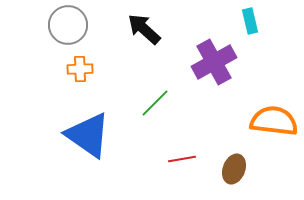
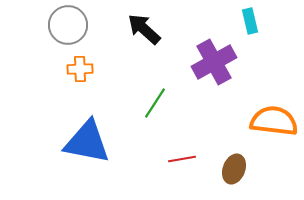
green line: rotated 12 degrees counterclockwise
blue triangle: moved 1 px left, 7 px down; rotated 24 degrees counterclockwise
